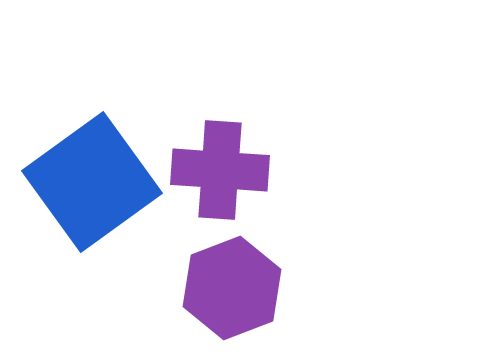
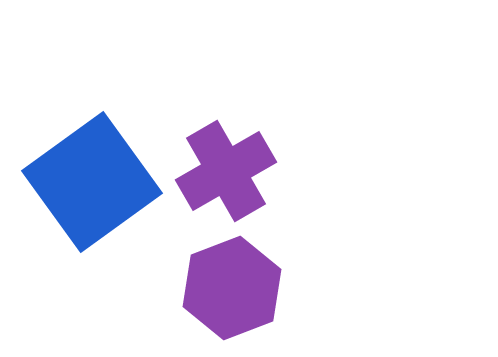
purple cross: moved 6 px right, 1 px down; rotated 34 degrees counterclockwise
